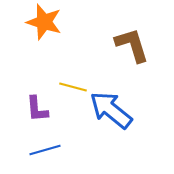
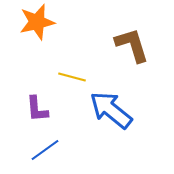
orange star: moved 7 px left; rotated 30 degrees counterclockwise
yellow line: moved 1 px left, 10 px up
blue line: rotated 20 degrees counterclockwise
